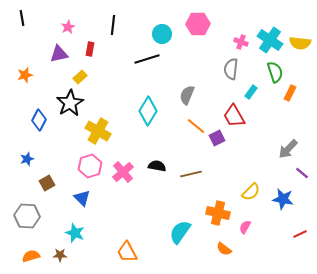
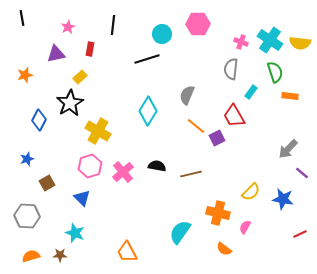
purple triangle at (59, 54): moved 3 px left
orange rectangle at (290, 93): moved 3 px down; rotated 70 degrees clockwise
